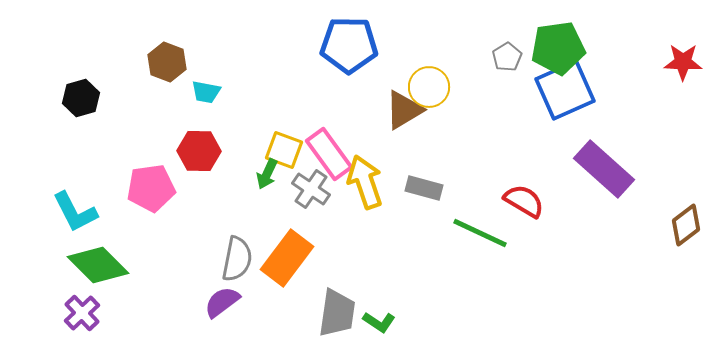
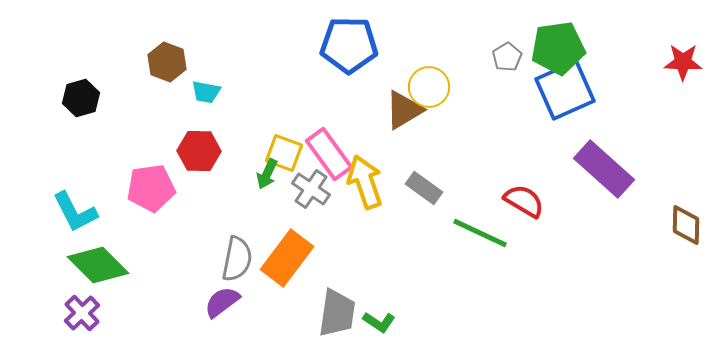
yellow square: moved 3 px down
gray rectangle: rotated 21 degrees clockwise
brown diamond: rotated 51 degrees counterclockwise
